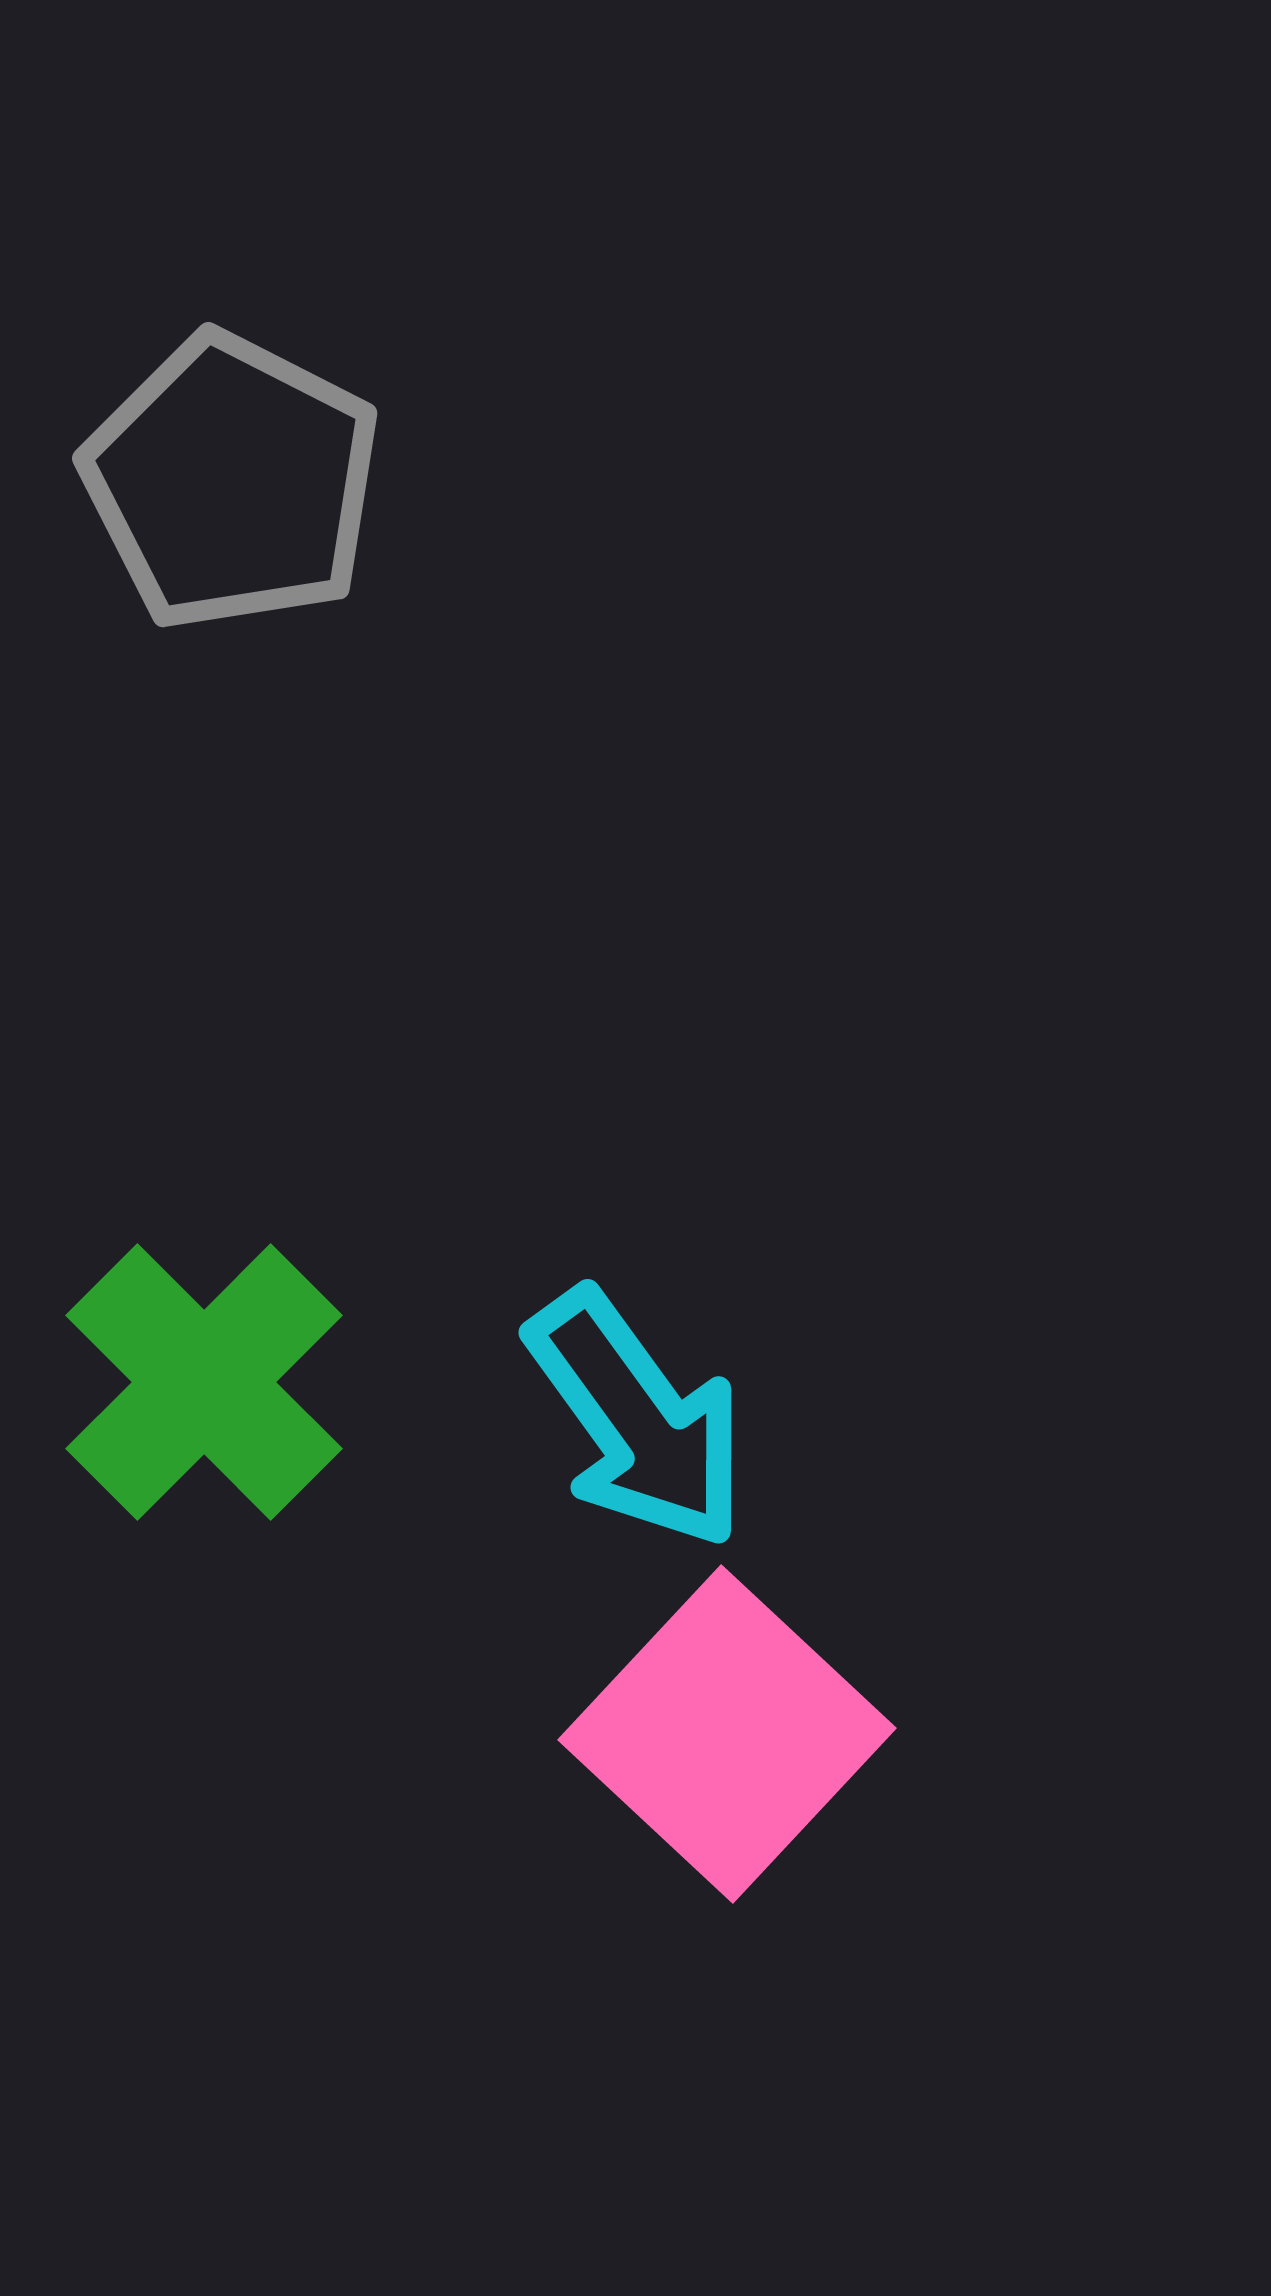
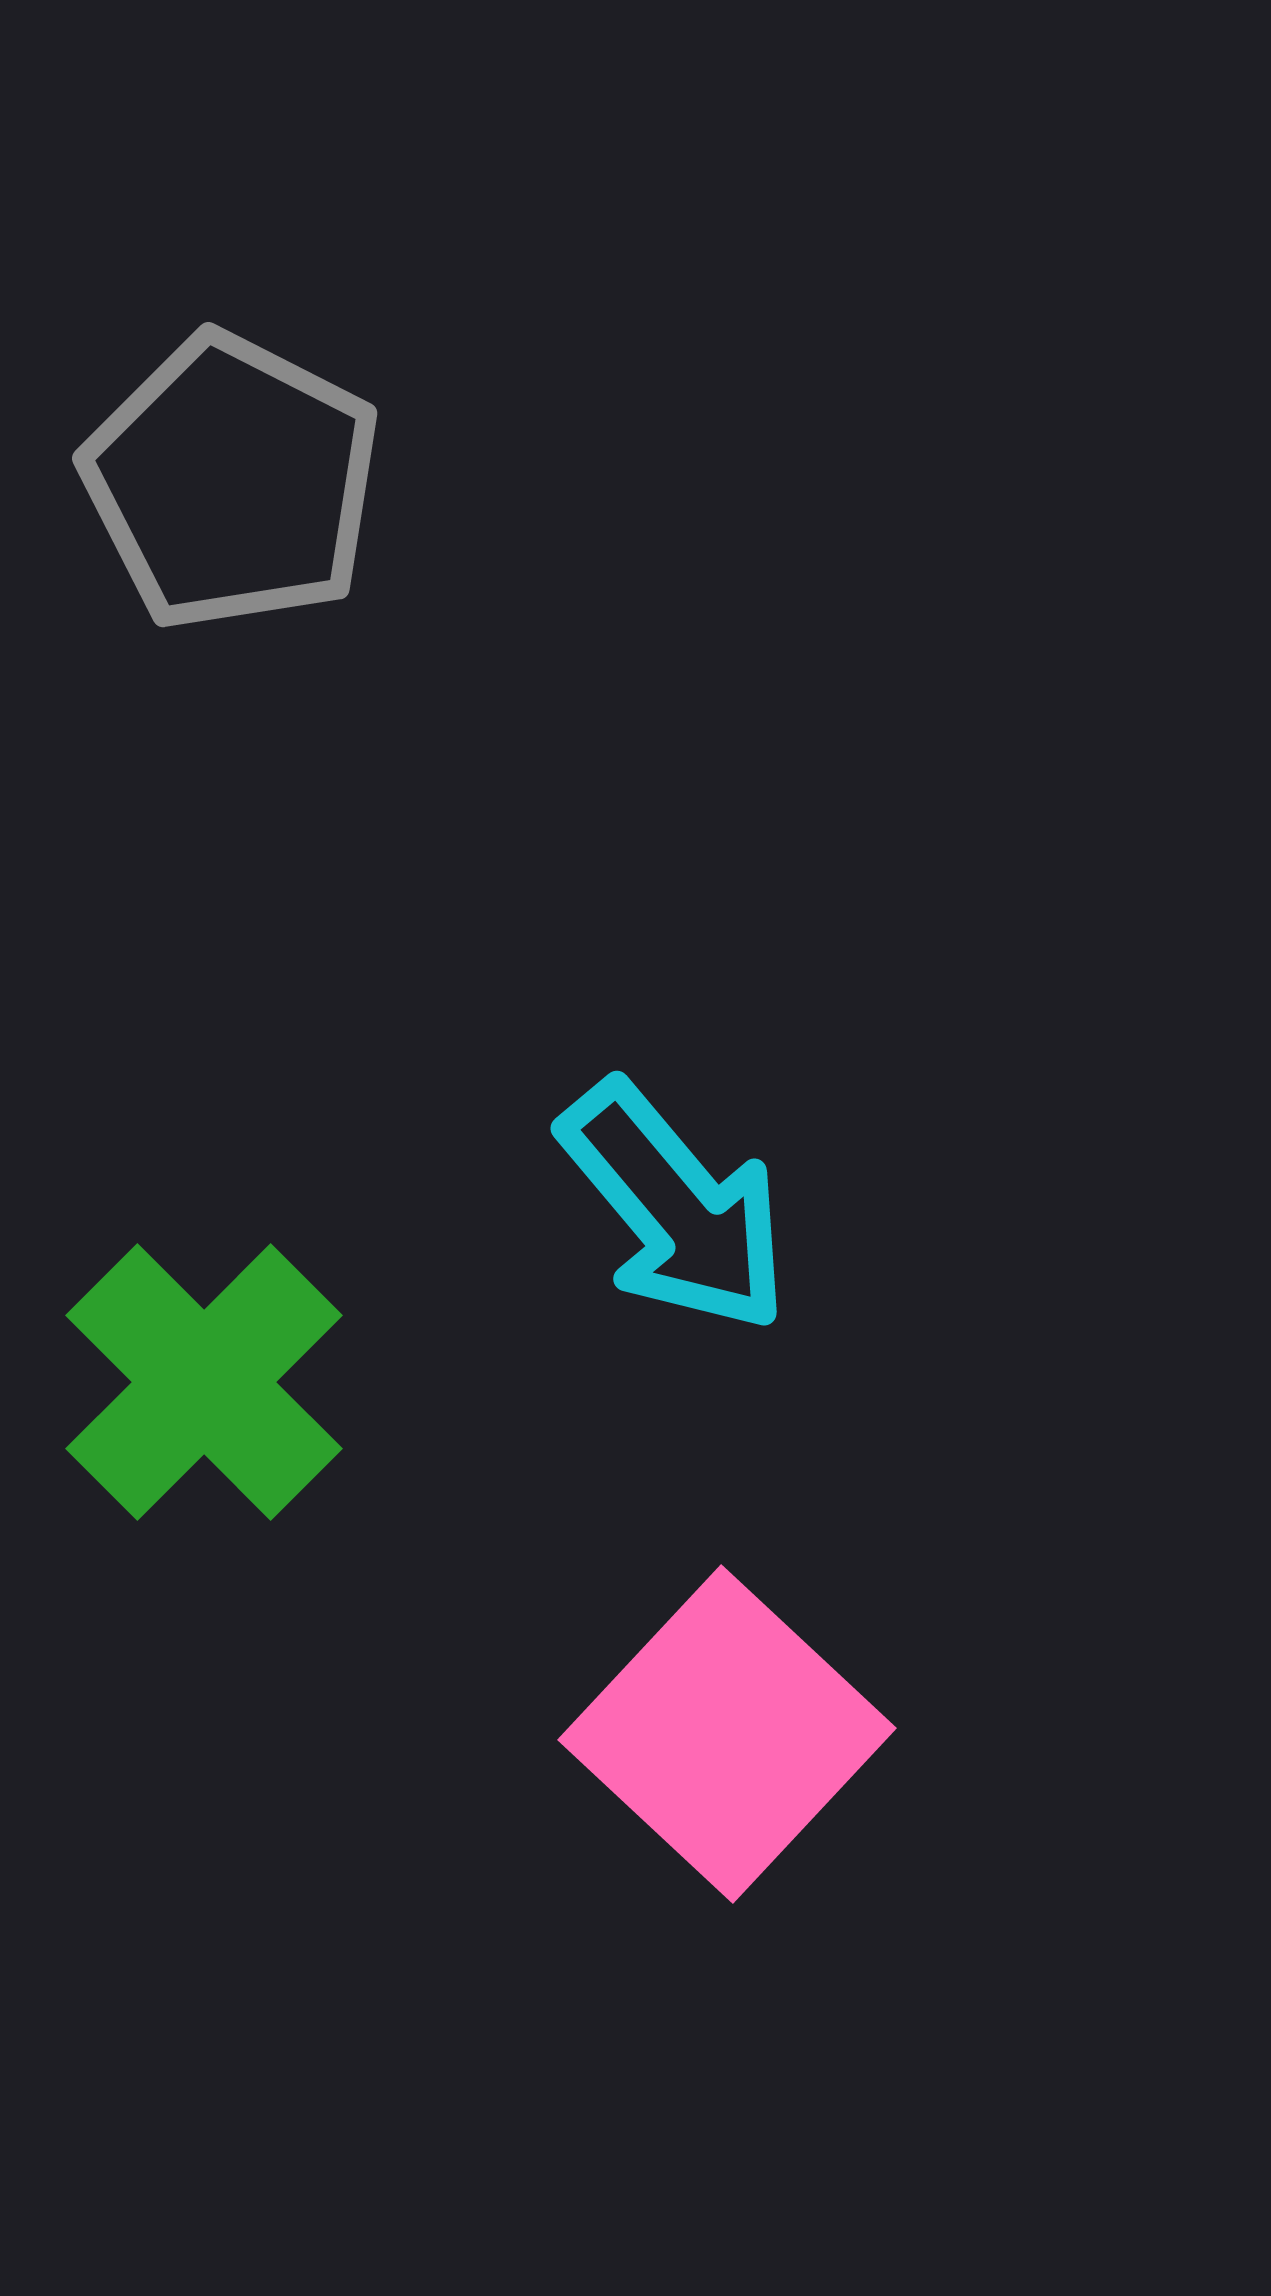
cyan arrow: moved 38 px right, 212 px up; rotated 4 degrees counterclockwise
